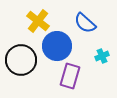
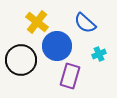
yellow cross: moved 1 px left, 1 px down
cyan cross: moved 3 px left, 2 px up
